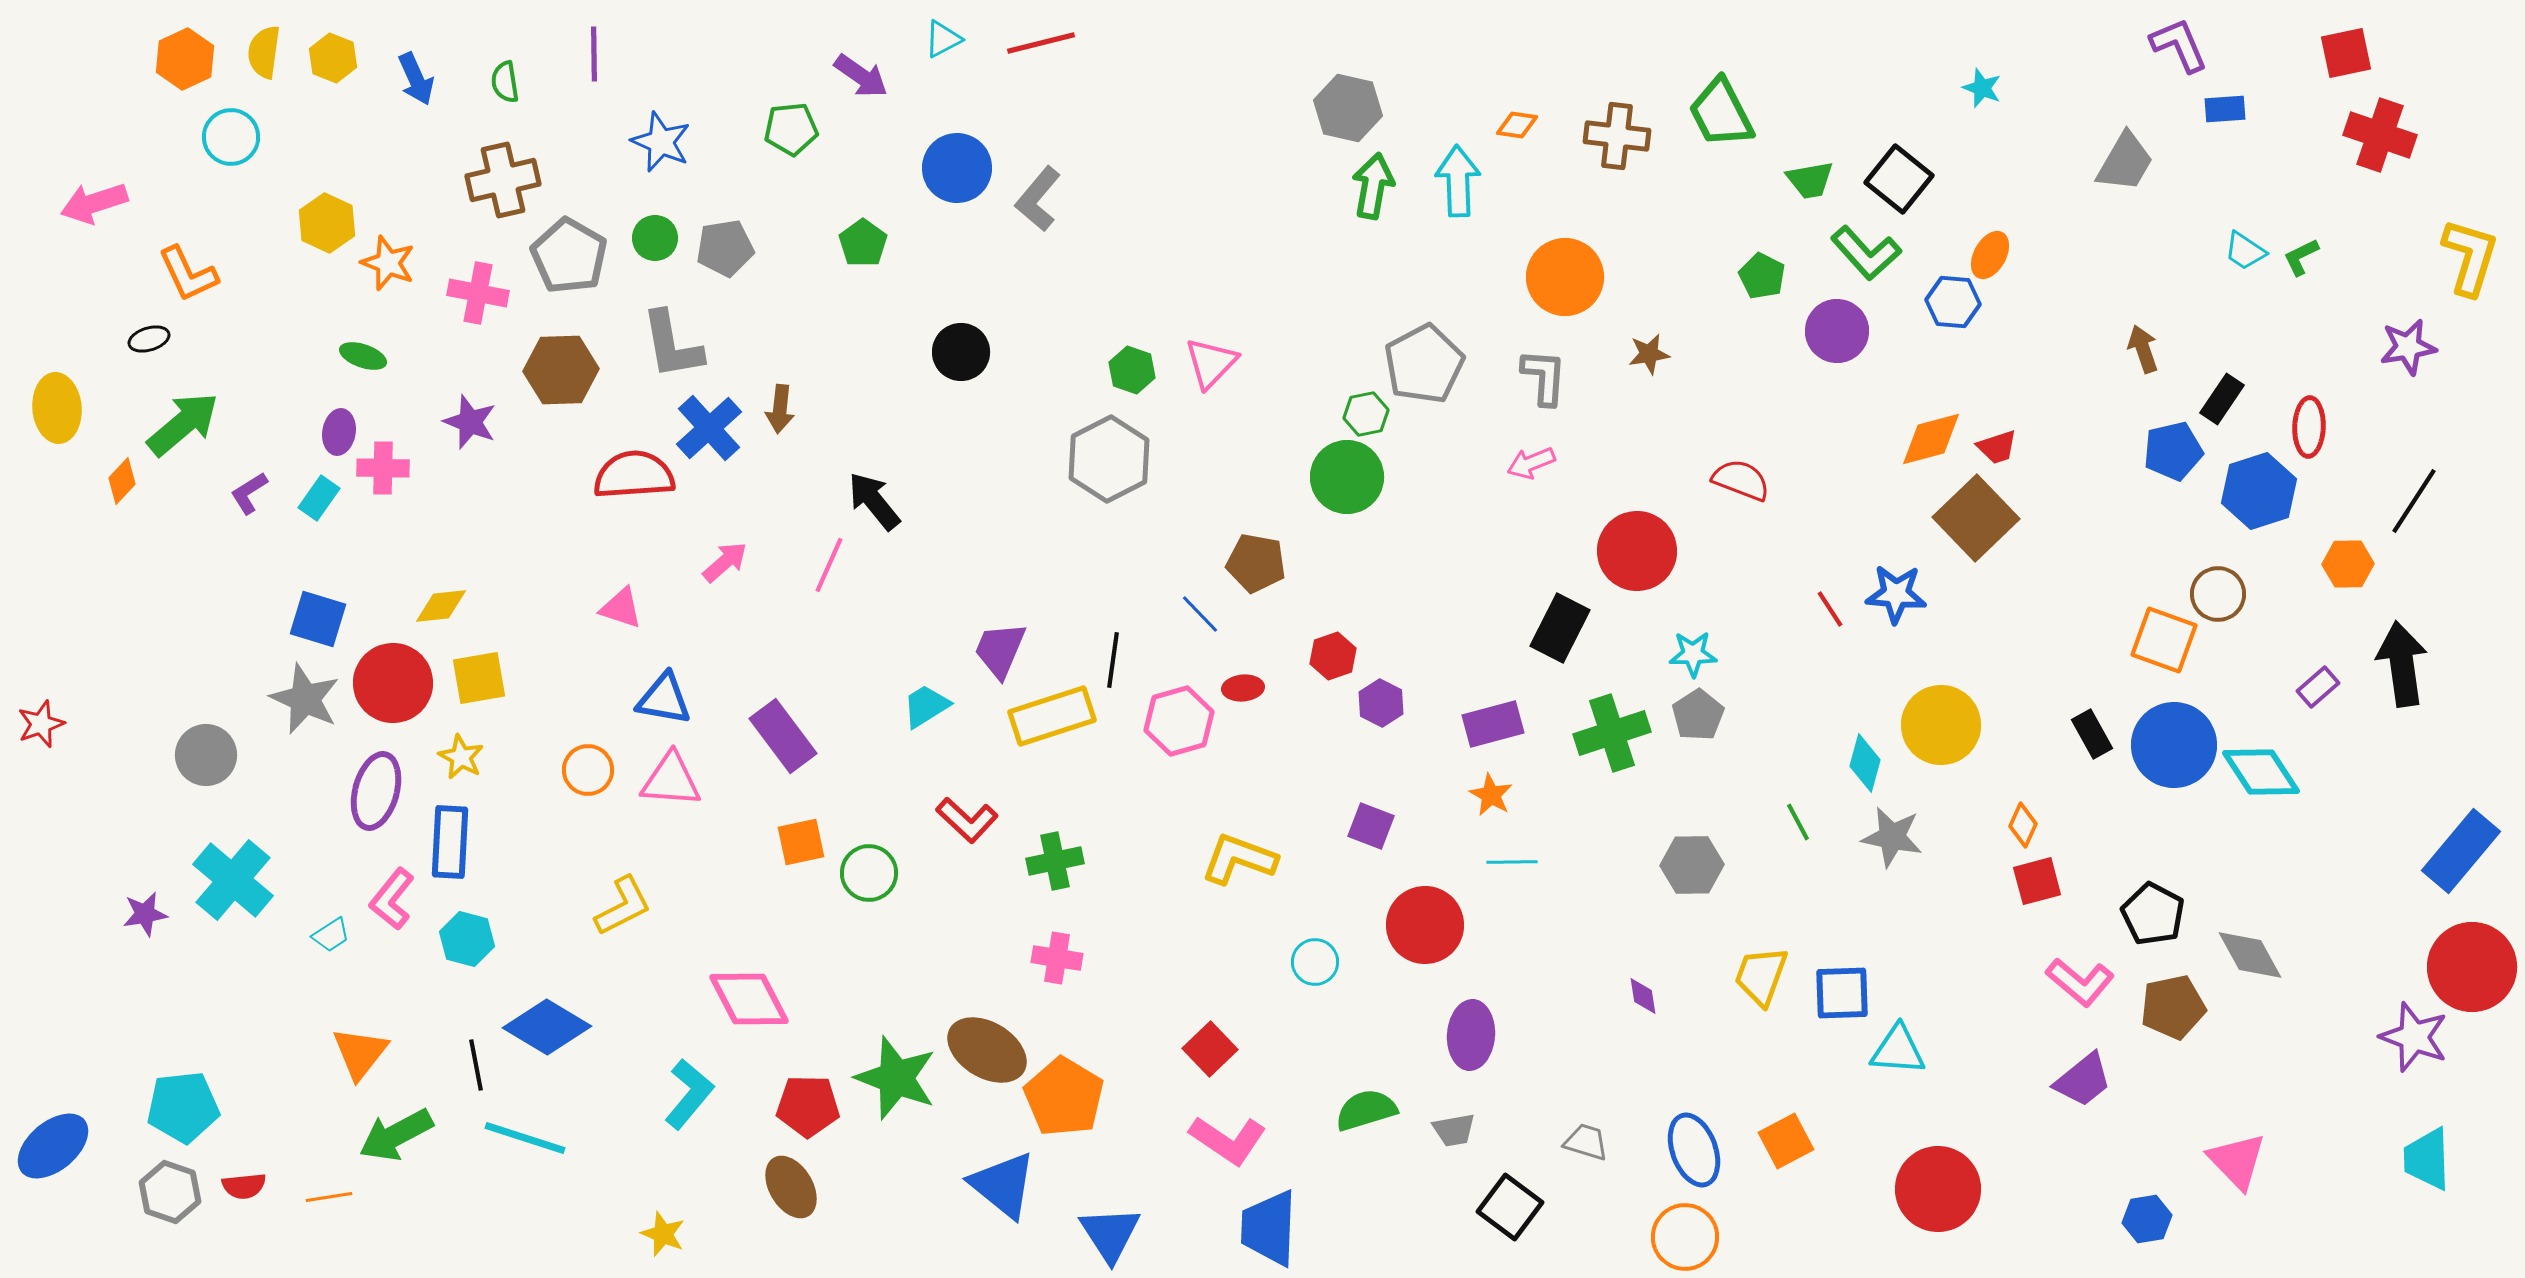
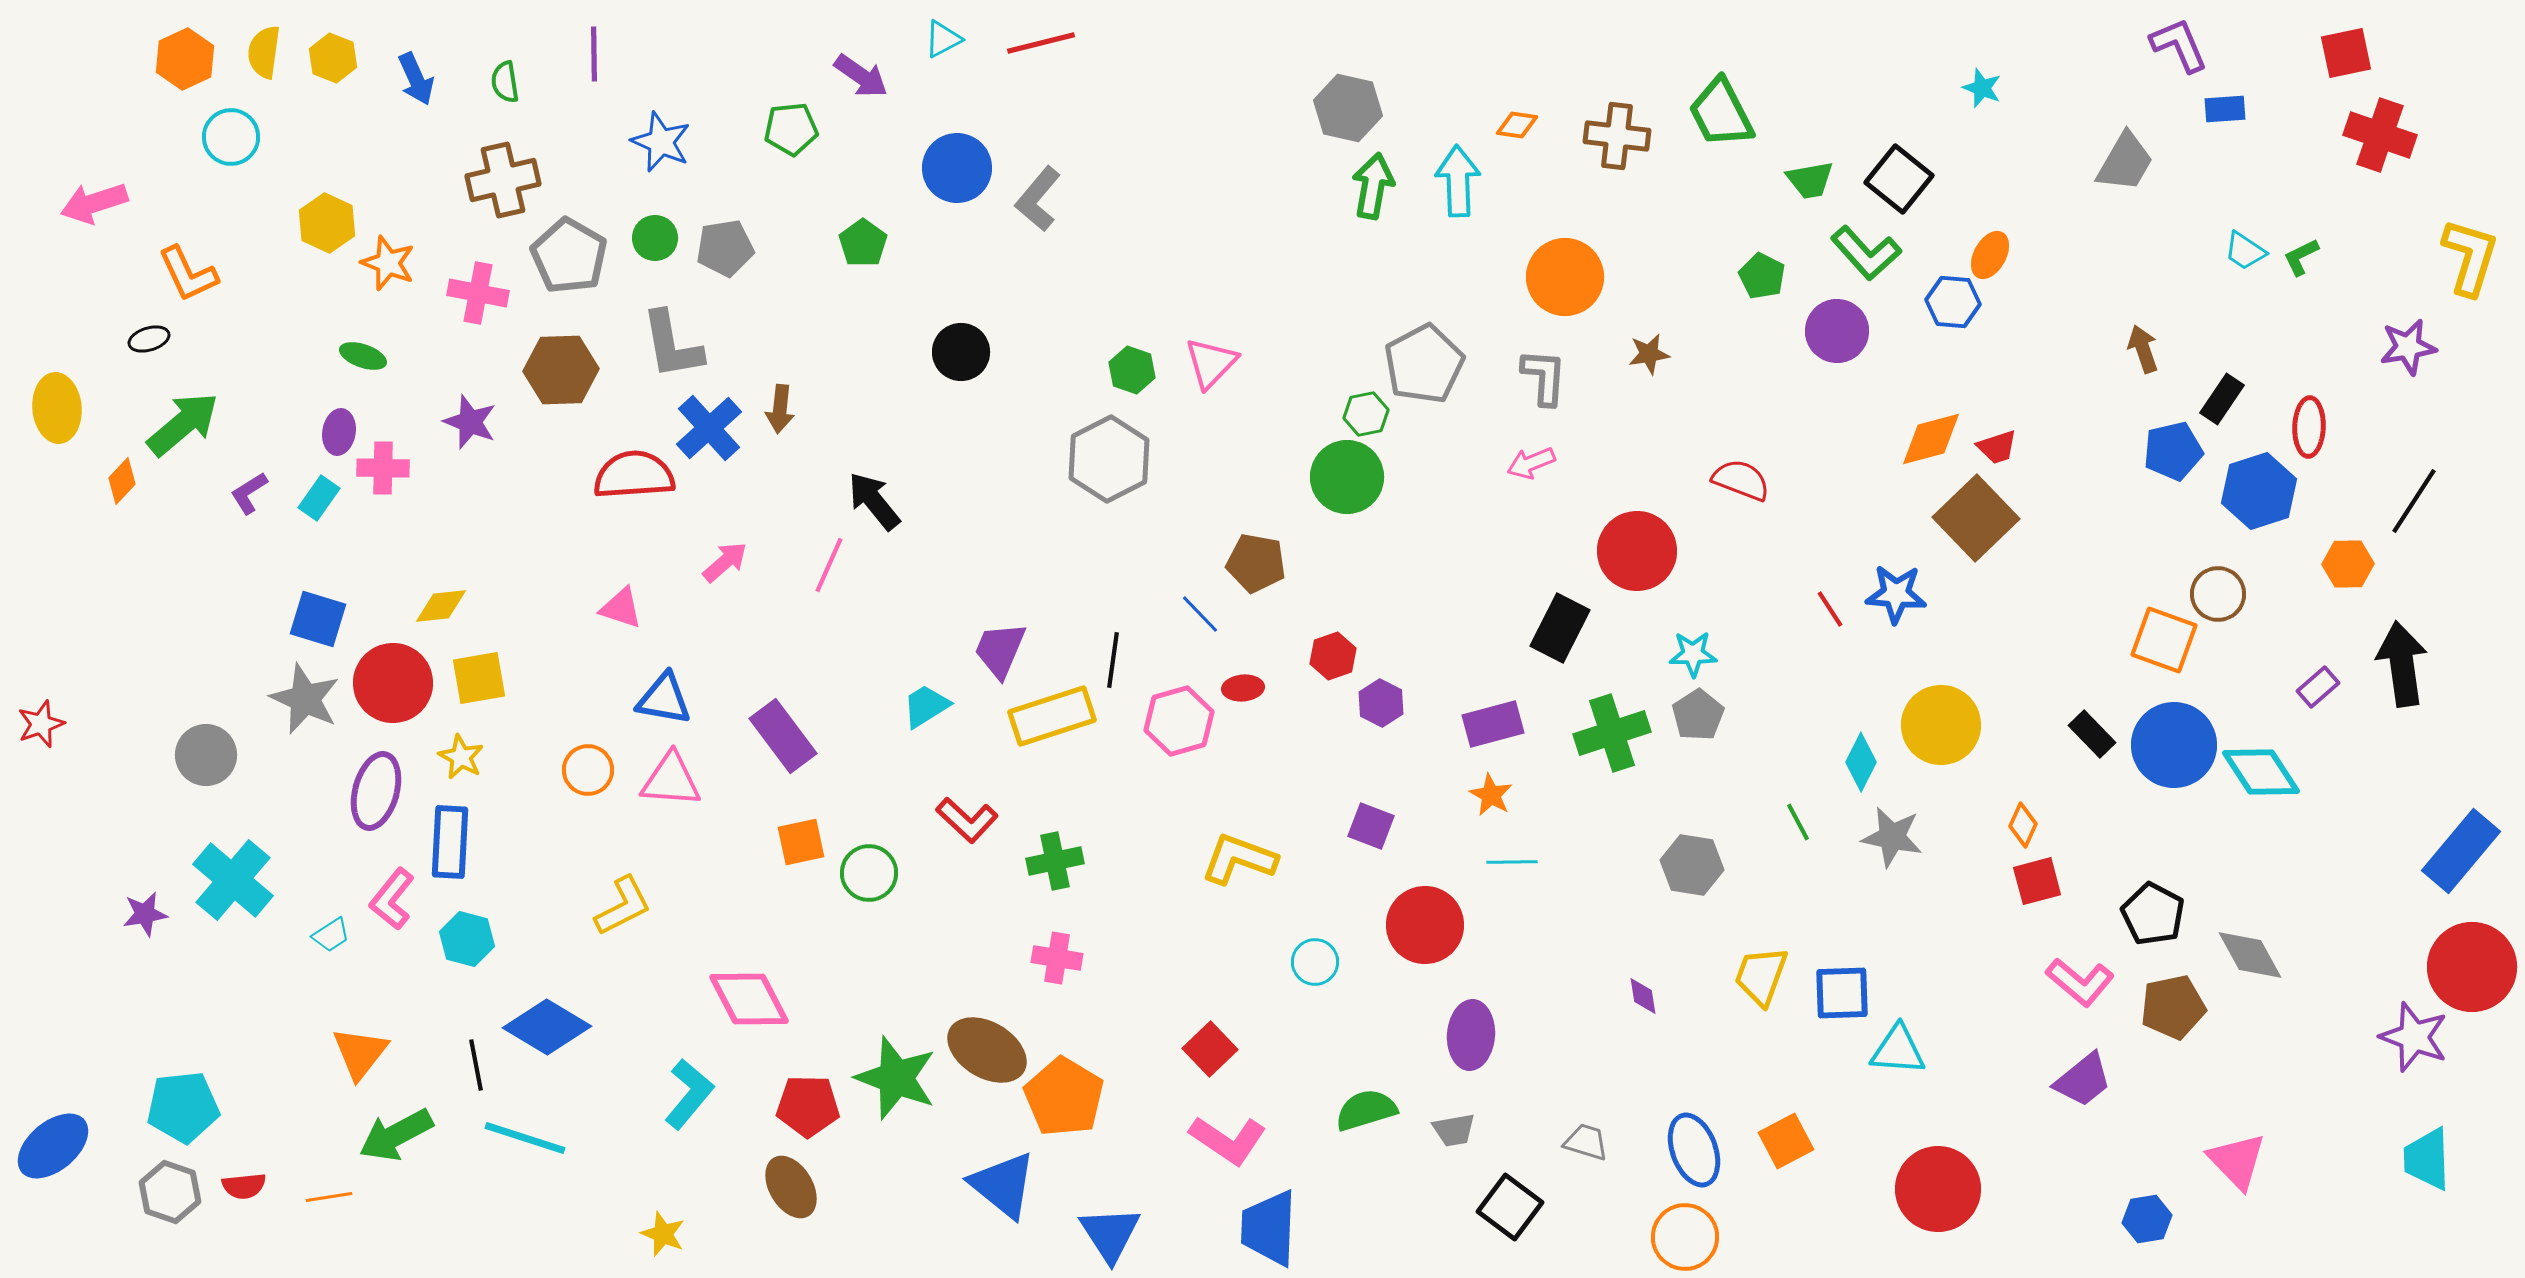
black rectangle at (2092, 734): rotated 15 degrees counterclockwise
cyan diamond at (1865, 763): moved 4 px left, 1 px up; rotated 12 degrees clockwise
gray hexagon at (1692, 865): rotated 10 degrees clockwise
